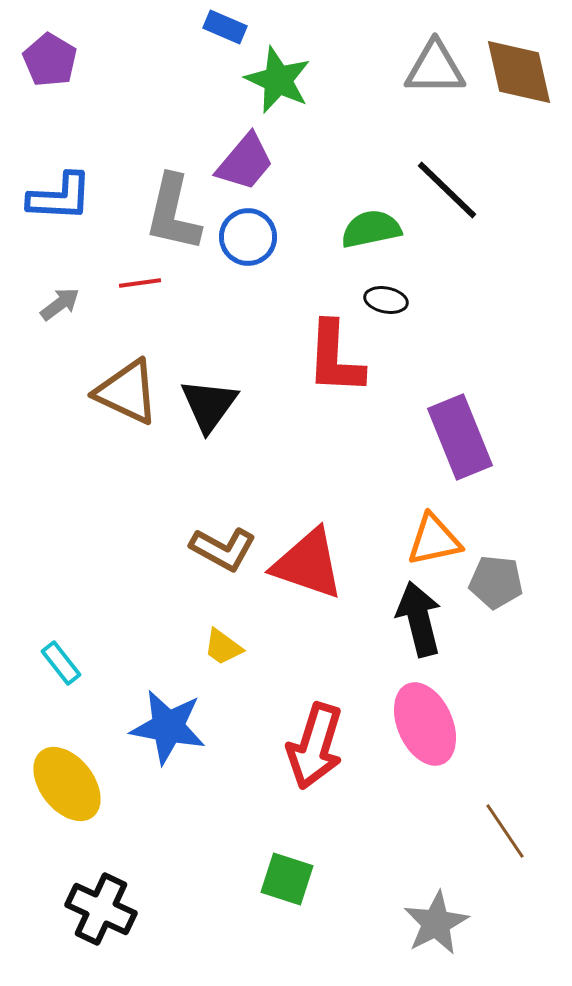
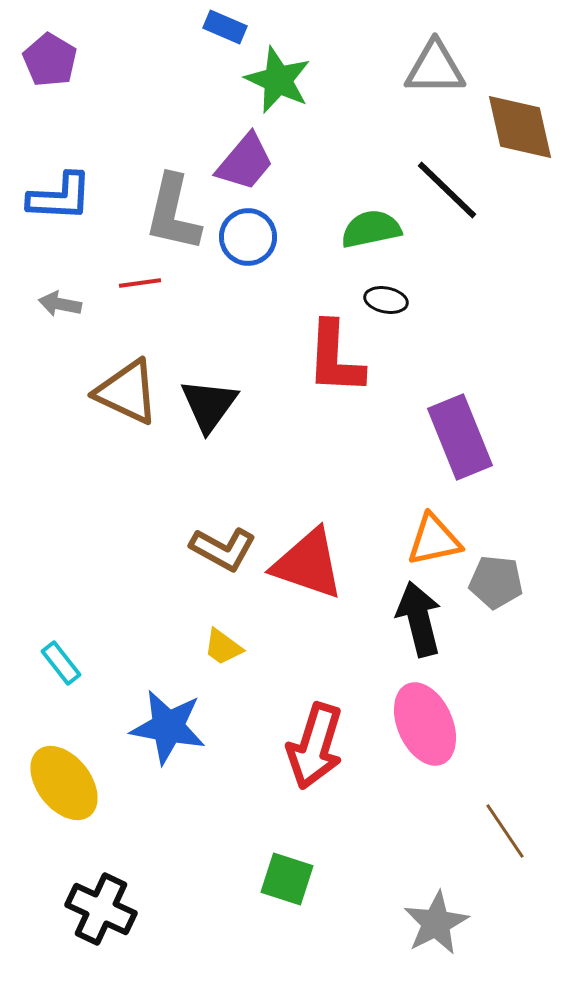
brown diamond: moved 1 px right, 55 px down
gray arrow: rotated 132 degrees counterclockwise
yellow ellipse: moved 3 px left, 1 px up
